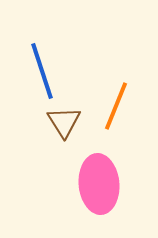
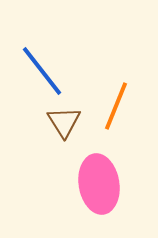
blue line: rotated 20 degrees counterclockwise
pink ellipse: rotated 4 degrees counterclockwise
